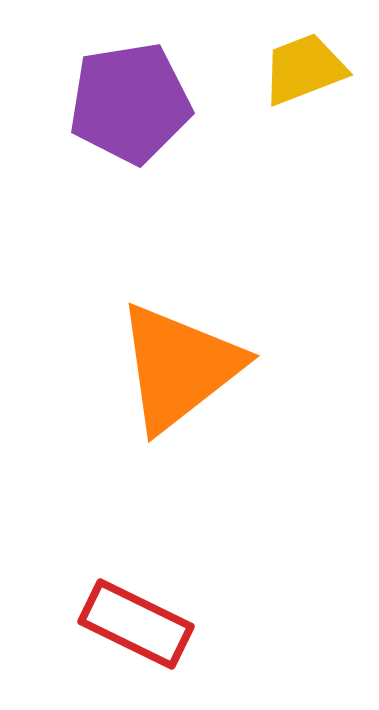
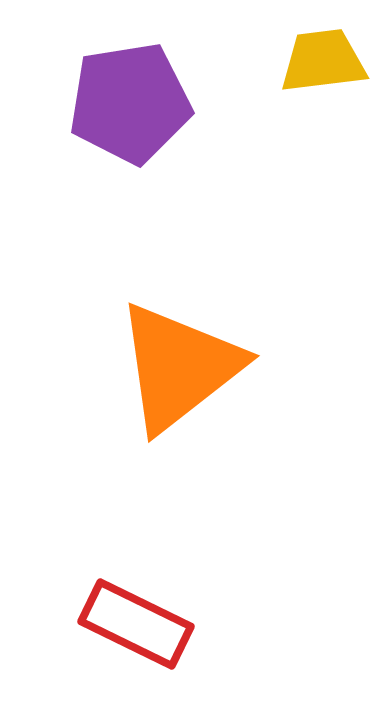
yellow trapezoid: moved 19 px right, 8 px up; rotated 14 degrees clockwise
